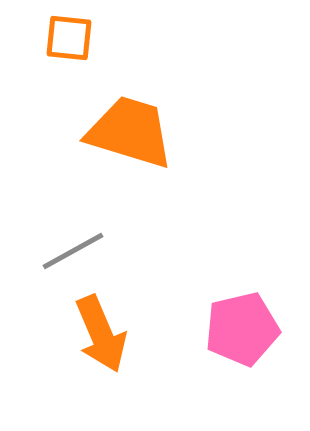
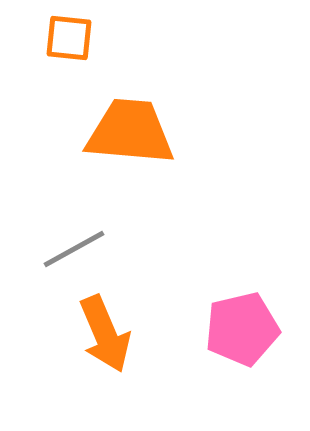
orange trapezoid: rotated 12 degrees counterclockwise
gray line: moved 1 px right, 2 px up
orange arrow: moved 4 px right
